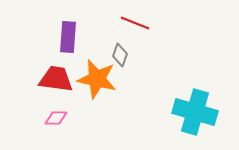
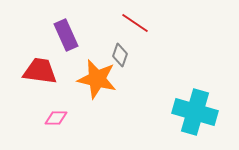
red line: rotated 12 degrees clockwise
purple rectangle: moved 2 px left, 2 px up; rotated 28 degrees counterclockwise
red trapezoid: moved 16 px left, 8 px up
